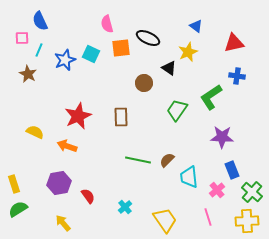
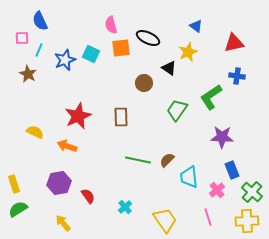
pink semicircle: moved 4 px right, 1 px down
